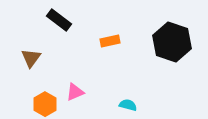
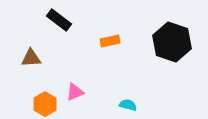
brown triangle: rotated 50 degrees clockwise
